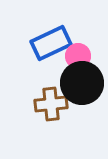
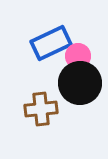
black circle: moved 2 px left
brown cross: moved 10 px left, 5 px down
